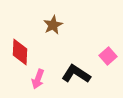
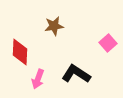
brown star: moved 1 px right, 1 px down; rotated 18 degrees clockwise
pink square: moved 13 px up
